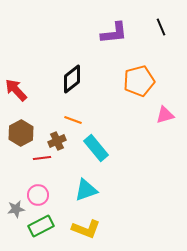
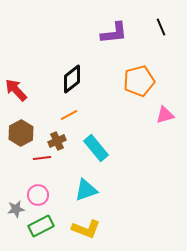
orange line: moved 4 px left, 5 px up; rotated 48 degrees counterclockwise
